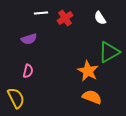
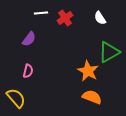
purple semicircle: rotated 35 degrees counterclockwise
yellow semicircle: rotated 15 degrees counterclockwise
